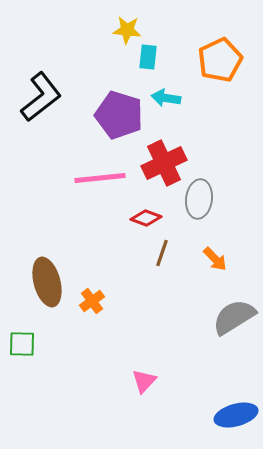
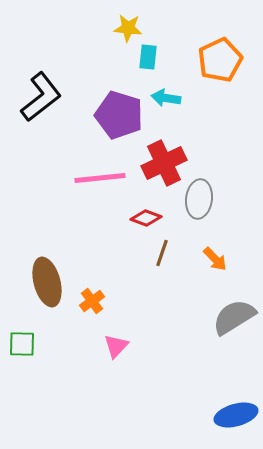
yellow star: moved 1 px right, 2 px up
pink triangle: moved 28 px left, 35 px up
